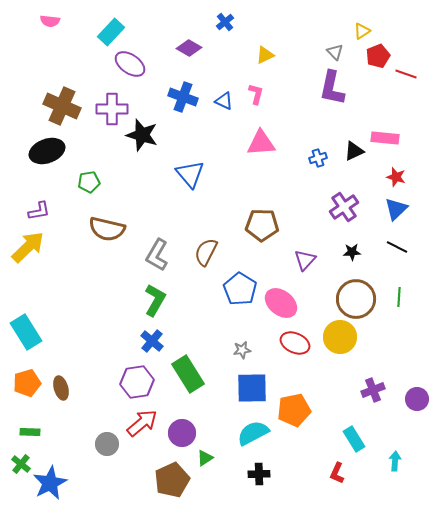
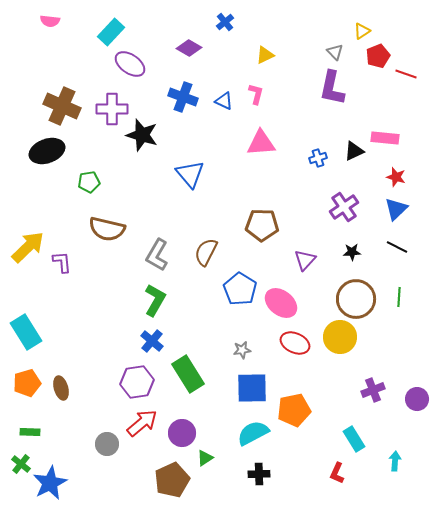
purple L-shape at (39, 211): moved 23 px right, 51 px down; rotated 85 degrees counterclockwise
